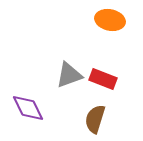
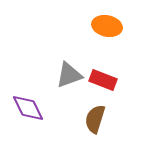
orange ellipse: moved 3 px left, 6 px down
red rectangle: moved 1 px down
